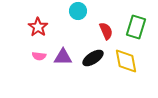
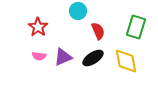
red semicircle: moved 8 px left
purple triangle: rotated 24 degrees counterclockwise
